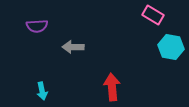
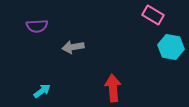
gray arrow: rotated 10 degrees counterclockwise
red arrow: moved 1 px right, 1 px down
cyan arrow: rotated 114 degrees counterclockwise
